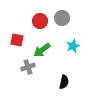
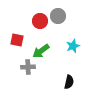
gray circle: moved 4 px left, 2 px up
green arrow: moved 1 px left, 1 px down
gray cross: rotated 16 degrees clockwise
black semicircle: moved 5 px right
